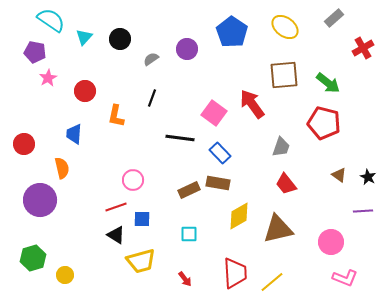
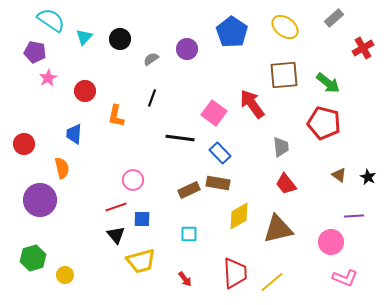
gray trapezoid at (281, 147): rotated 25 degrees counterclockwise
purple line at (363, 211): moved 9 px left, 5 px down
black triangle at (116, 235): rotated 18 degrees clockwise
